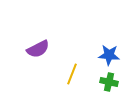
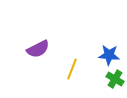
yellow line: moved 5 px up
green cross: moved 6 px right, 3 px up; rotated 18 degrees clockwise
